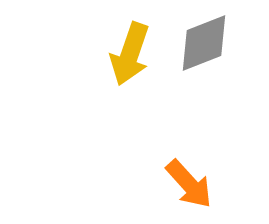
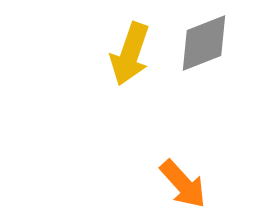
orange arrow: moved 6 px left
